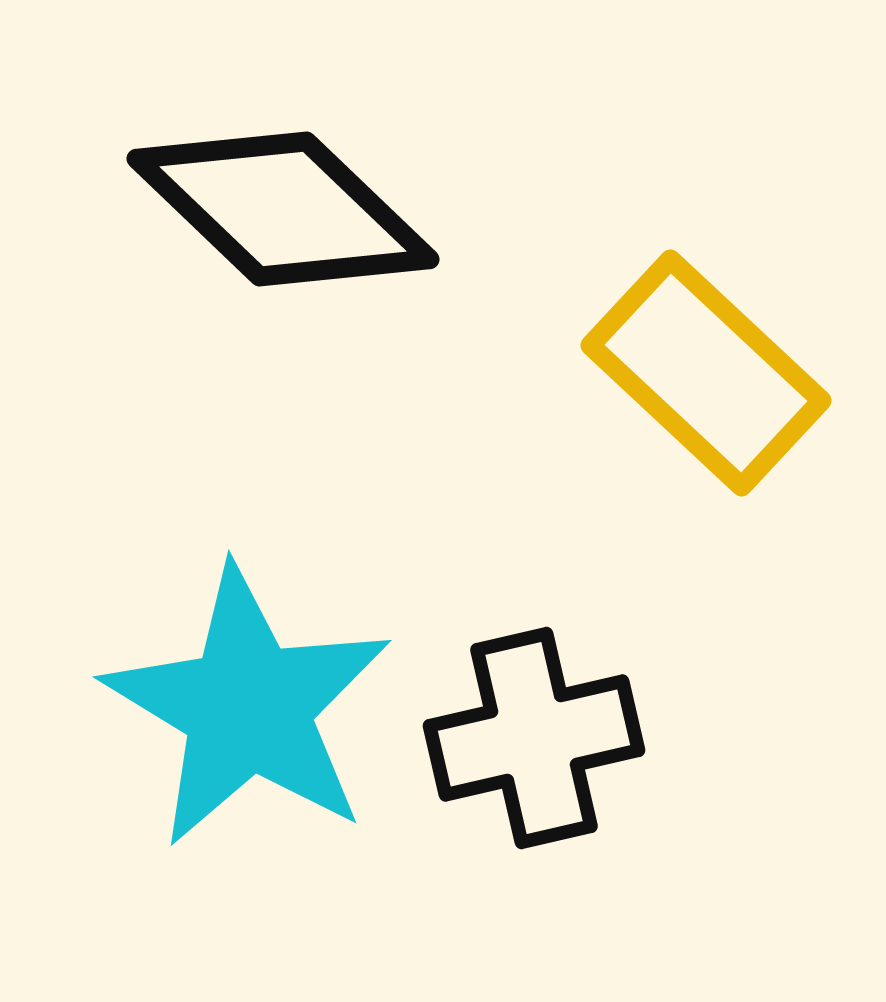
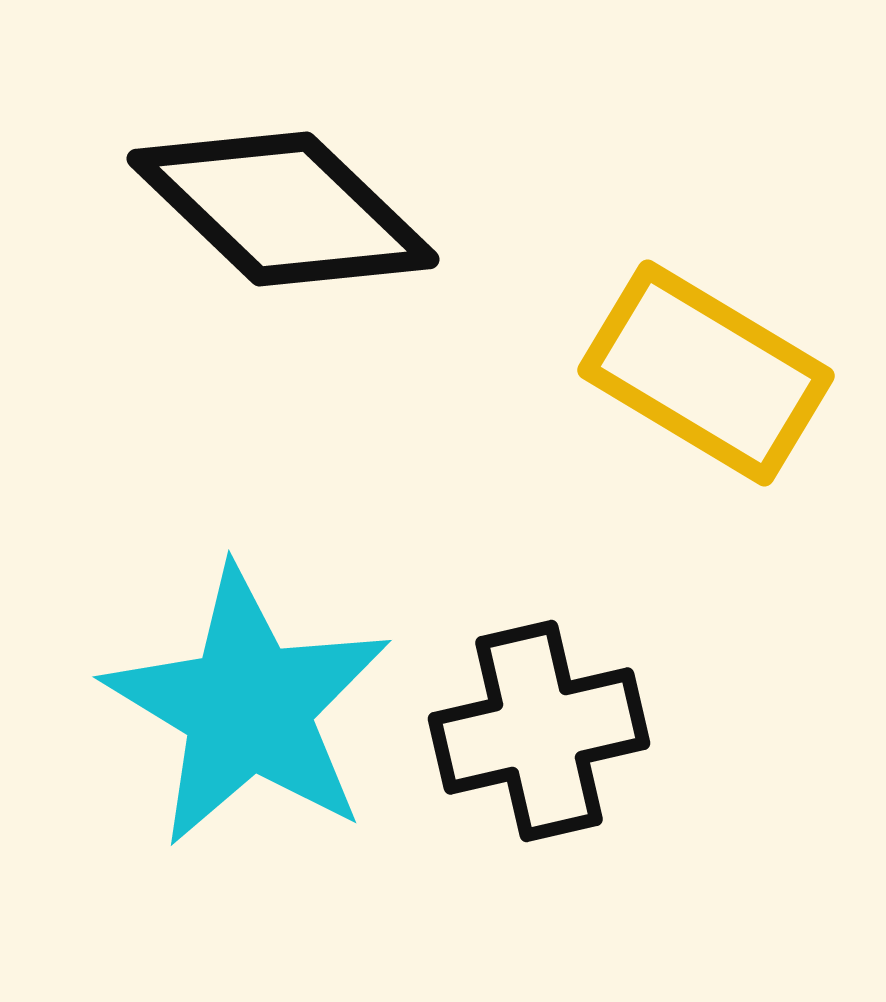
yellow rectangle: rotated 12 degrees counterclockwise
black cross: moved 5 px right, 7 px up
